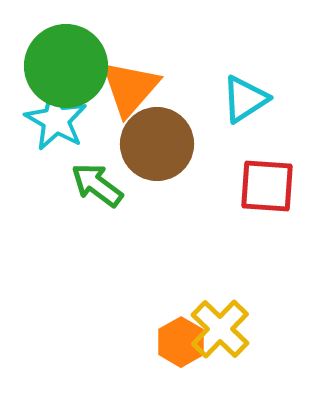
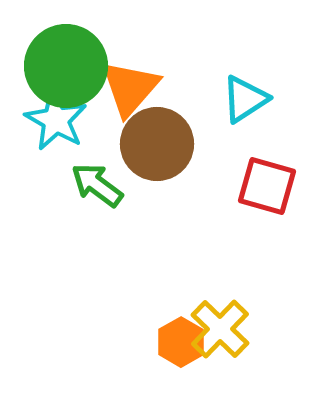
red square: rotated 12 degrees clockwise
